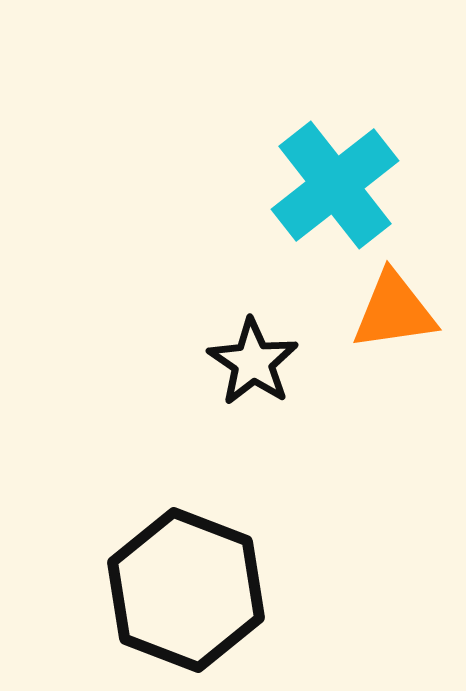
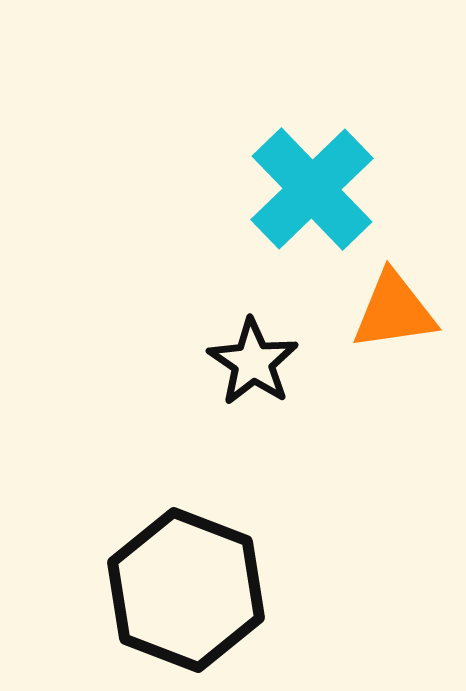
cyan cross: moved 23 px left, 4 px down; rotated 6 degrees counterclockwise
